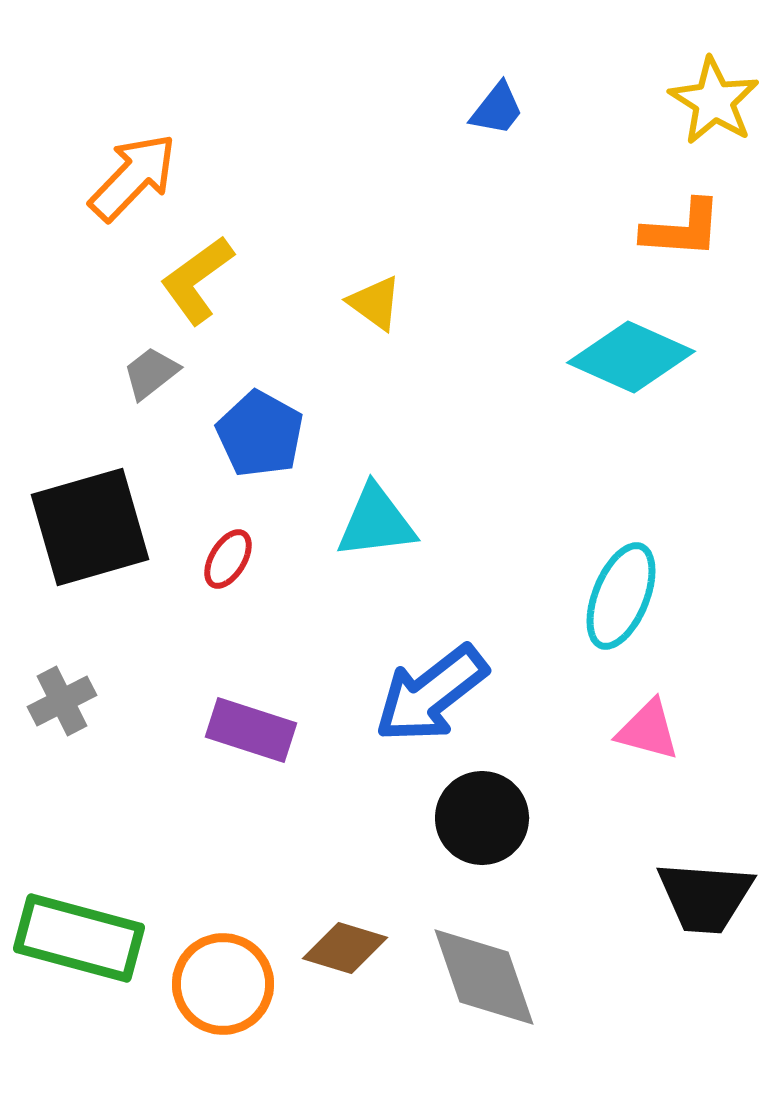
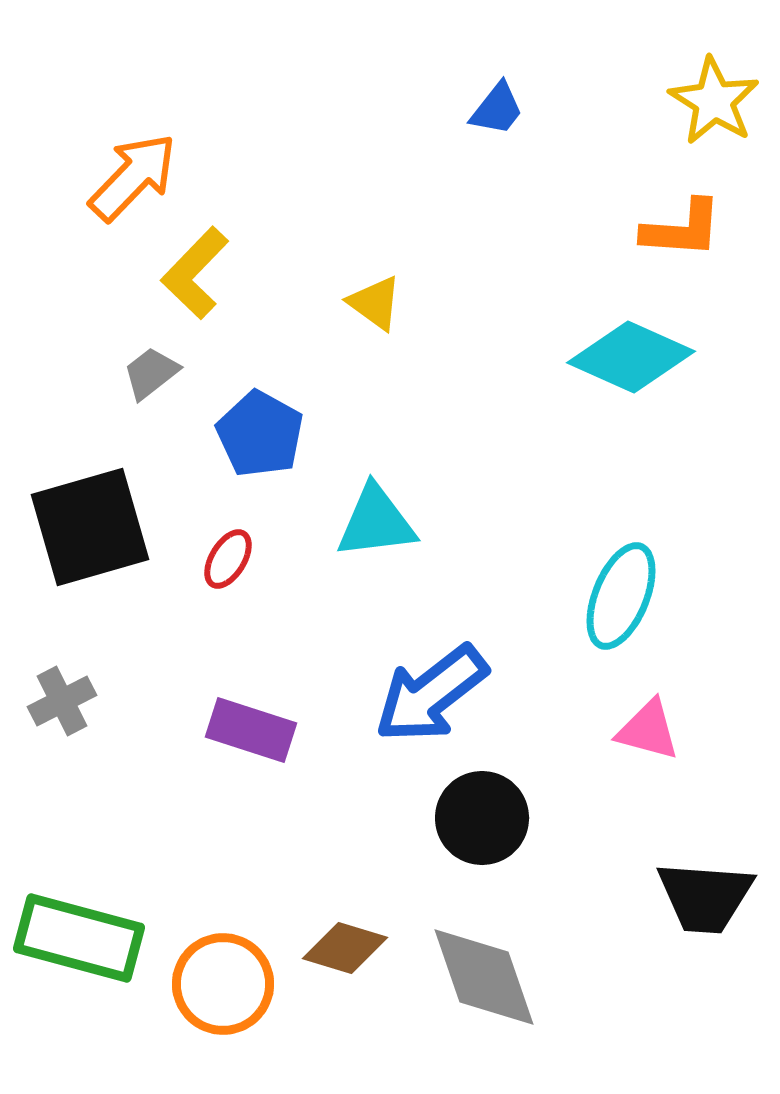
yellow L-shape: moved 2 px left, 7 px up; rotated 10 degrees counterclockwise
